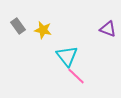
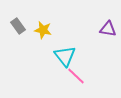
purple triangle: rotated 12 degrees counterclockwise
cyan triangle: moved 2 px left
